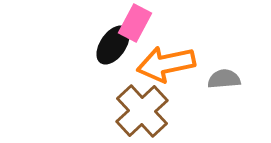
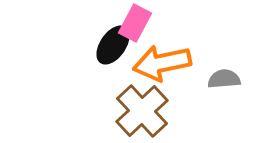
orange arrow: moved 4 px left, 1 px up
